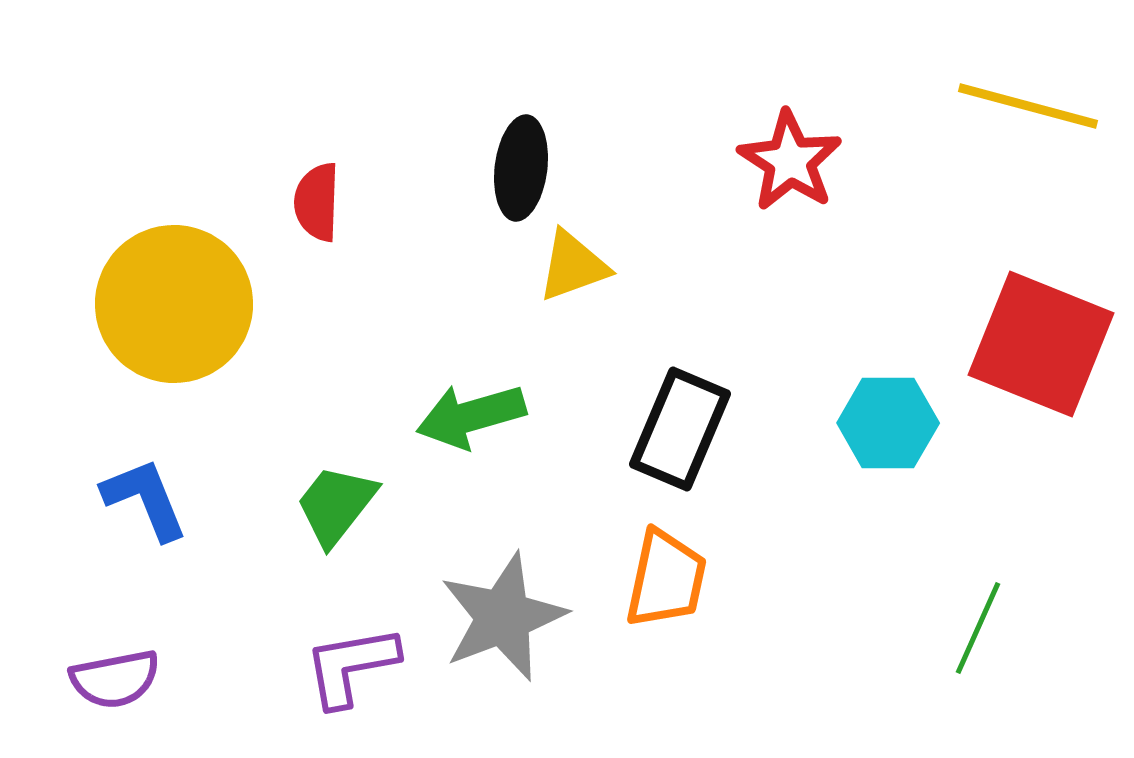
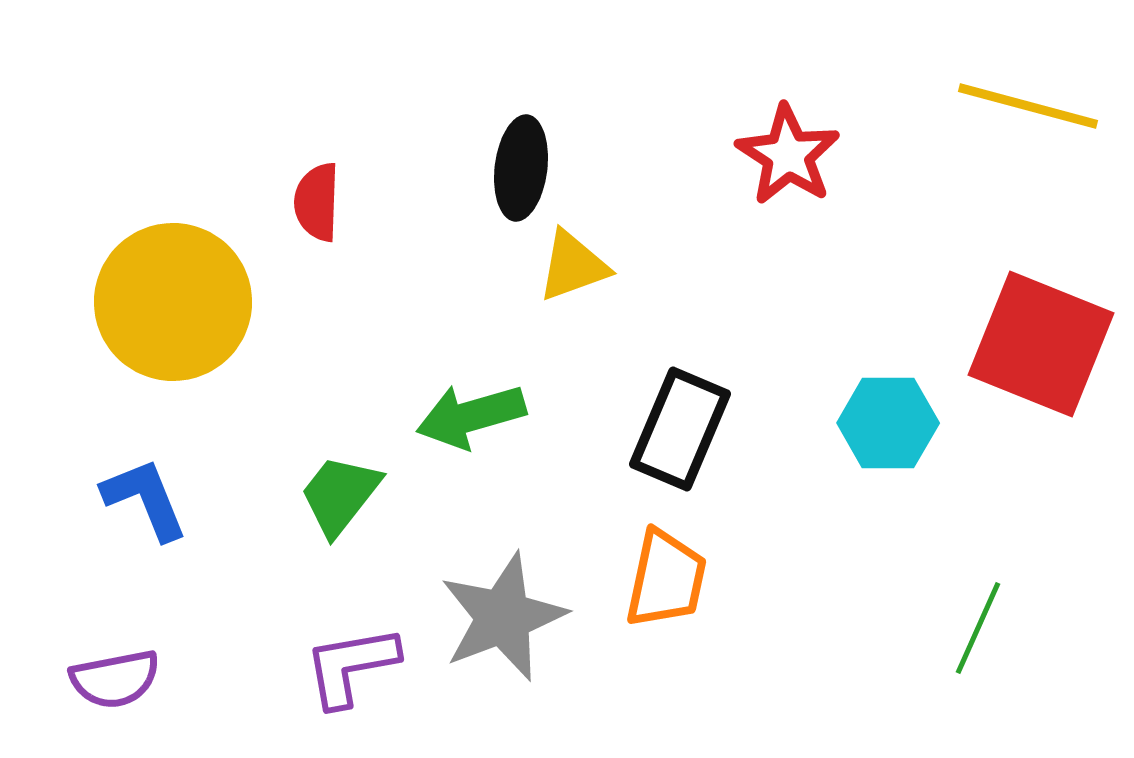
red star: moved 2 px left, 6 px up
yellow circle: moved 1 px left, 2 px up
green trapezoid: moved 4 px right, 10 px up
